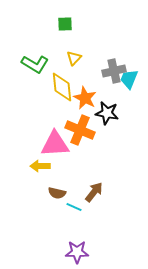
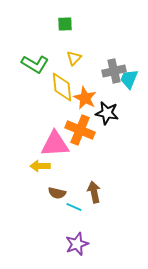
brown arrow: rotated 50 degrees counterclockwise
purple star: moved 8 px up; rotated 20 degrees counterclockwise
